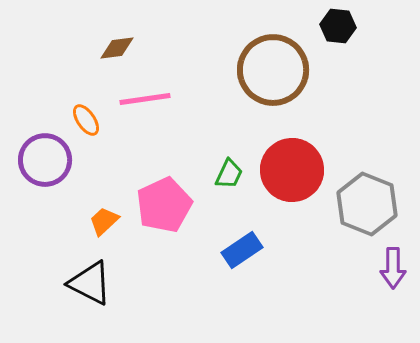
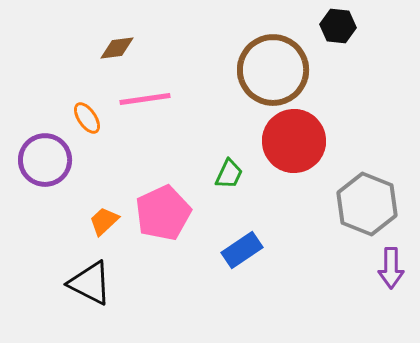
orange ellipse: moved 1 px right, 2 px up
red circle: moved 2 px right, 29 px up
pink pentagon: moved 1 px left, 8 px down
purple arrow: moved 2 px left
